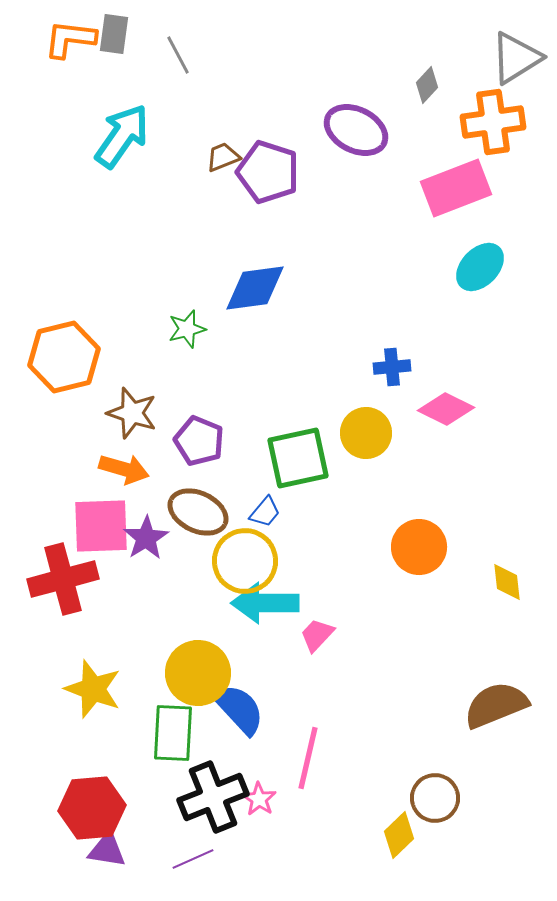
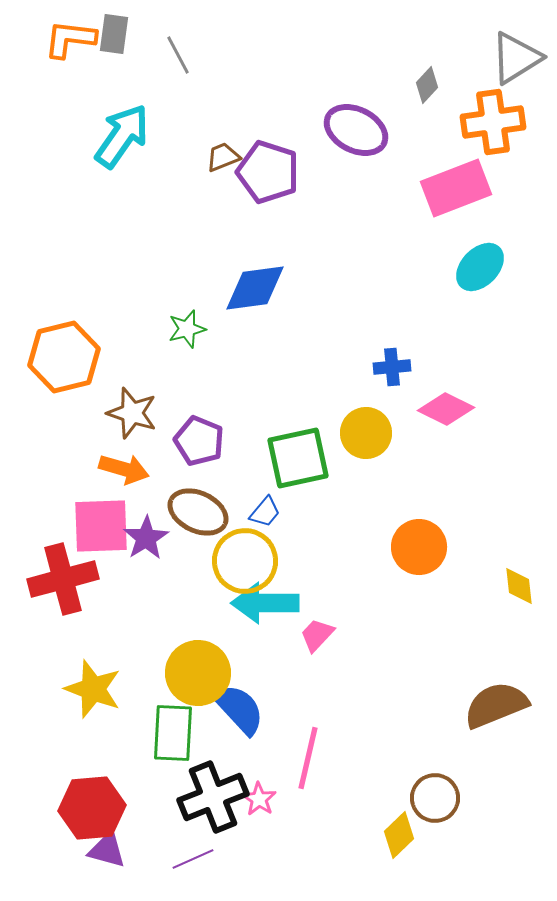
yellow diamond at (507, 582): moved 12 px right, 4 px down
purple triangle at (107, 850): rotated 6 degrees clockwise
